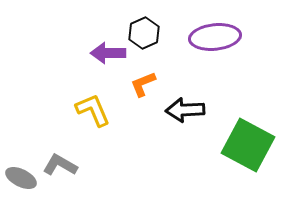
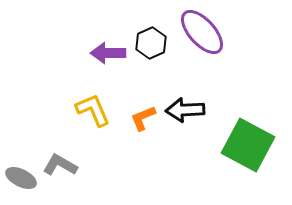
black hexagon: moved 7 px right, 10 px down
purple ellipse: moved 13 px left, 5 px up; rotated 54 degrees clockwise
orange L-shape: moved 34 px down
